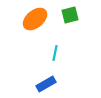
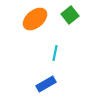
green square: rotated 24 degrees counterclockwise
